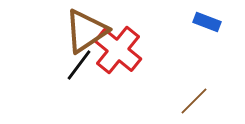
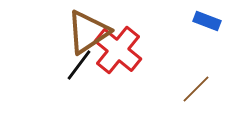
blue rectangle: moved 1 px up
brown triangle: moved 2 px right, 1 px down
brown line: moved 2 px right, 12 px up
